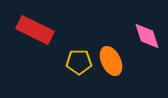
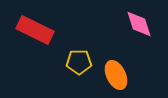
pink diamond: moved 8 px left, 12 px up
orange ellipse: moved 5 px right, 14 px down
